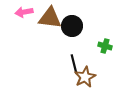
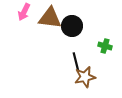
pink arrow: rotated 54 degrees counterclockwise
black line: moved 2 px right, 2 px up
brown star: rotated 15 degrees clockwise
